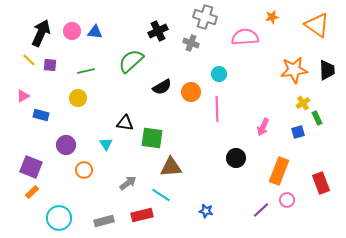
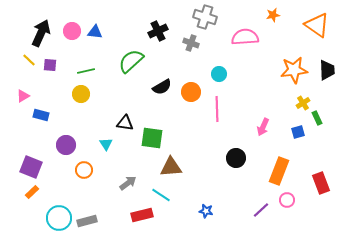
orange star at (272, 17): moved 1 px right, 2 px up
yellow circle at (78, 98): moved 3 px right, 4 px up
gray rectangle at (104, 221): moved 17 px left
